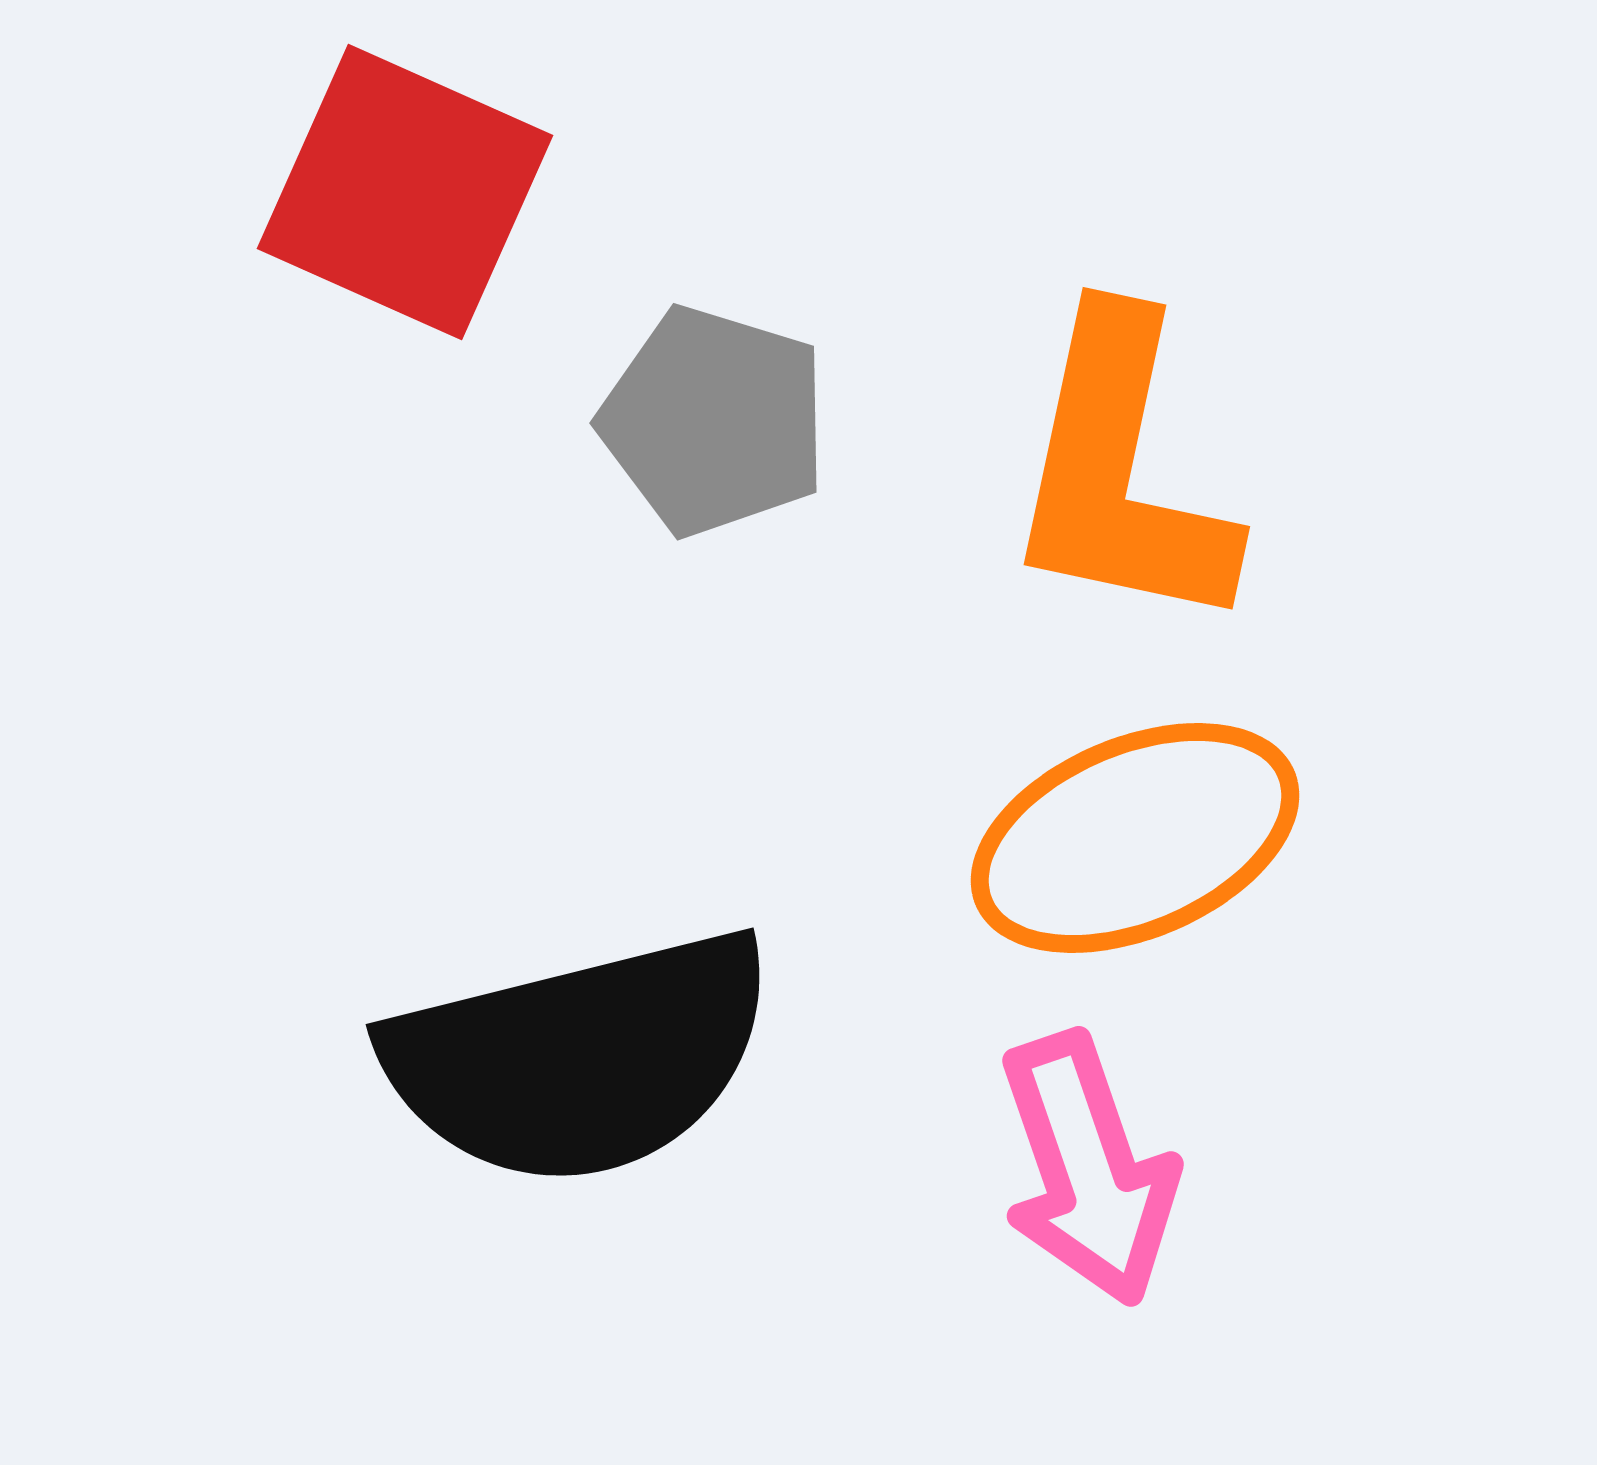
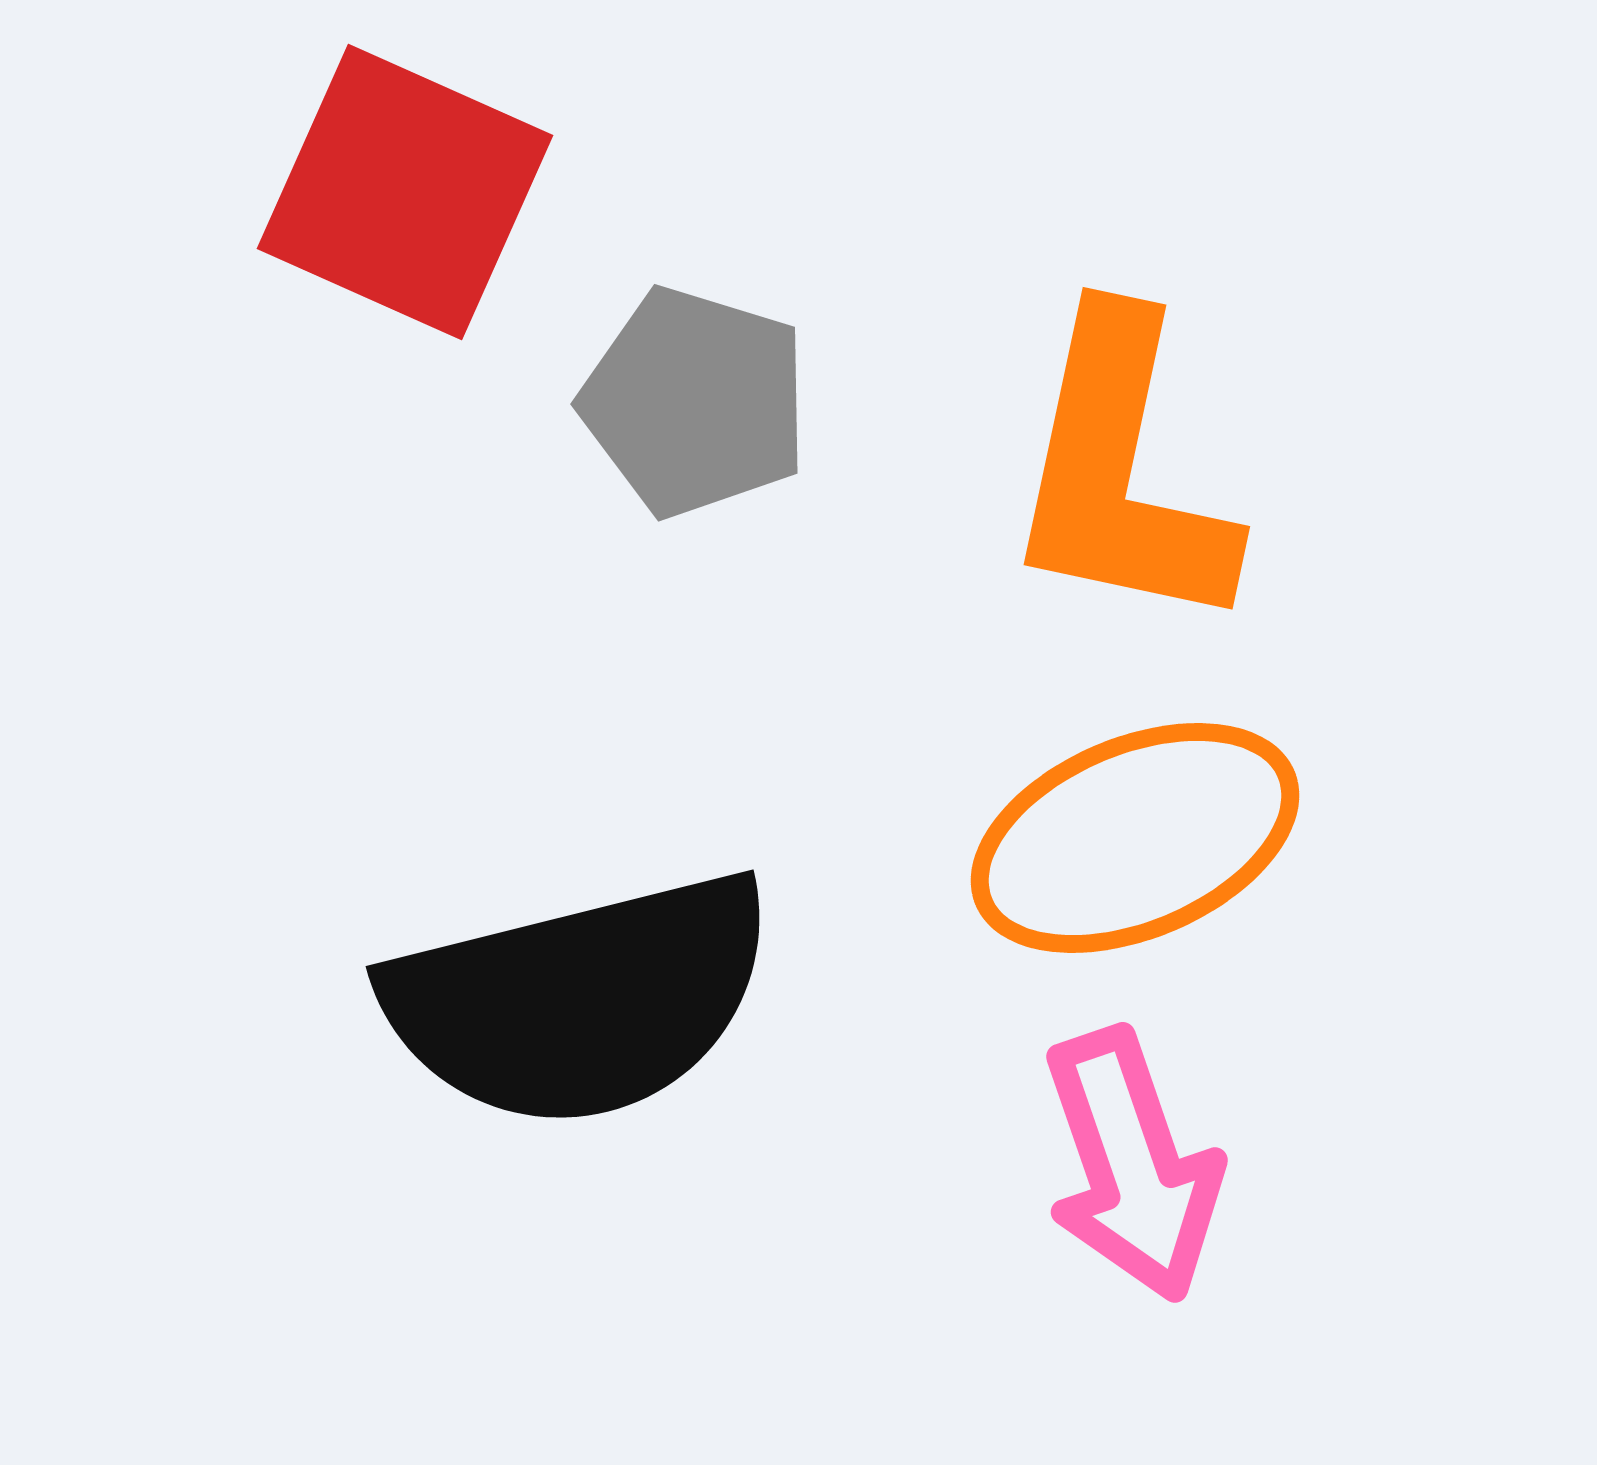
gray pentagon: moved 19 px left, 19 px up
black semicircle: moved 58 px up
pink arrow: moved 44 px right, 4 px up
